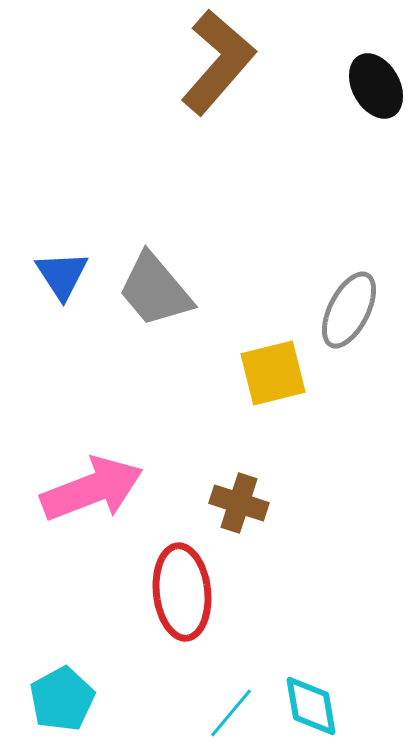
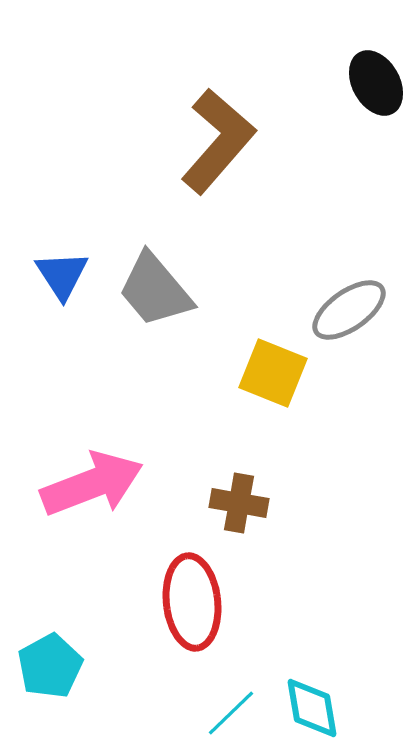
brown L-shape: moved 79 px down
black ellipse: moved 3 px up
gray ellipse: rotated 28 degrees clockwise
yellow square: rotated 36 degrees clockwise
pink arrow: moved 5 px up
brown cross: rotated 8 degrees counterclockwise
red ellipse: moved 10 px right, 10 px down
cyan pentagon: moved 12 px left, 33 px up
cyan diamond: moved 1 px right, 2 px down
cyan line: rotated 6 degrees clockwise
